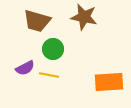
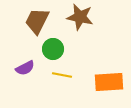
brown star: moved 4 px left
brown trapezoid: rotated 100 degrees clockwise
yellow line: moved 13 px right
